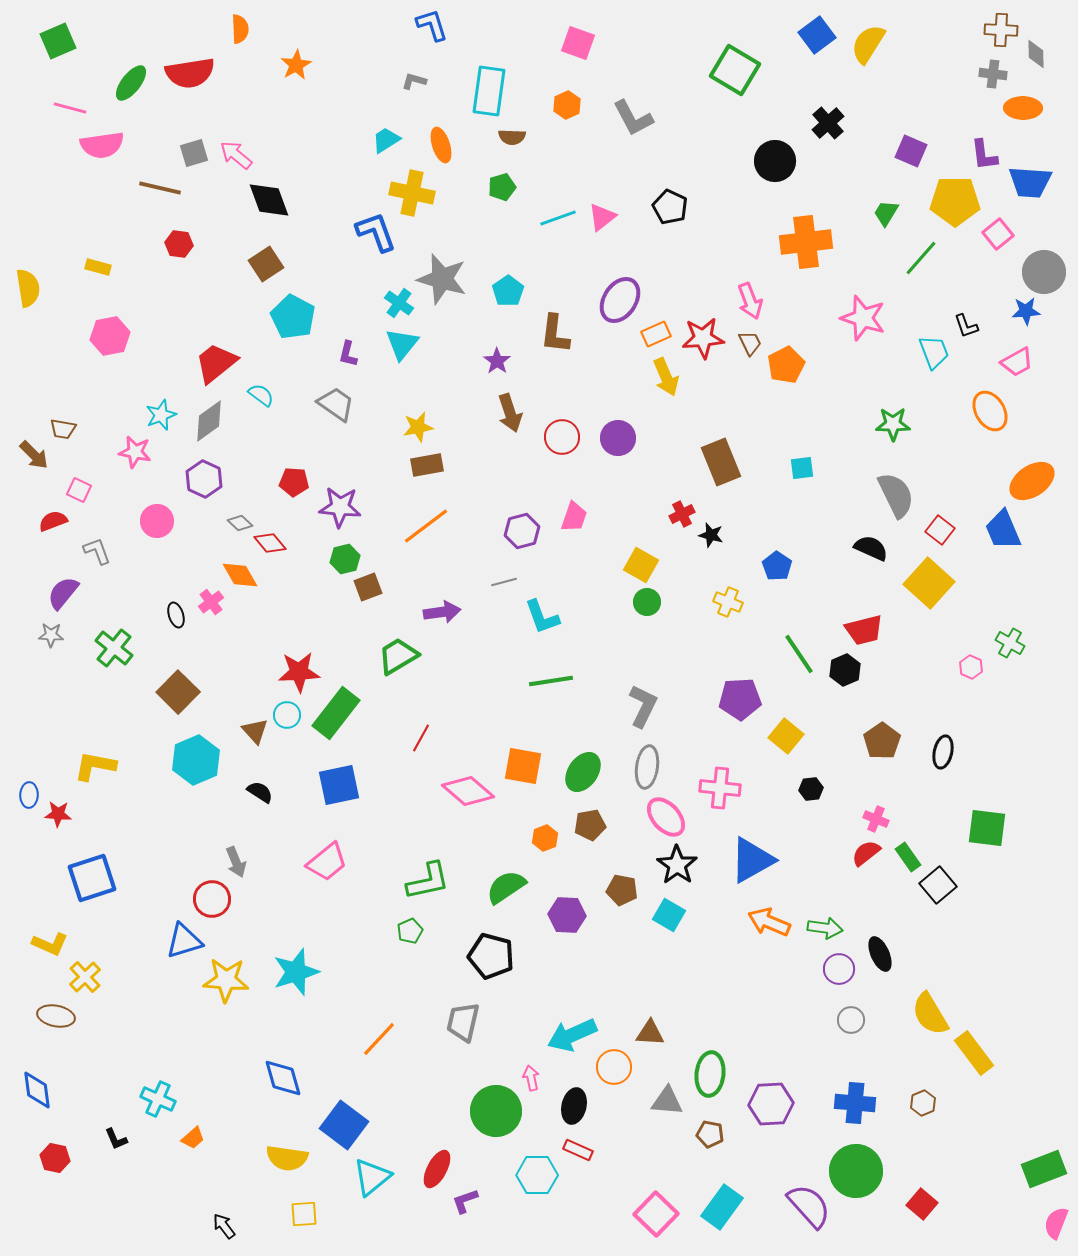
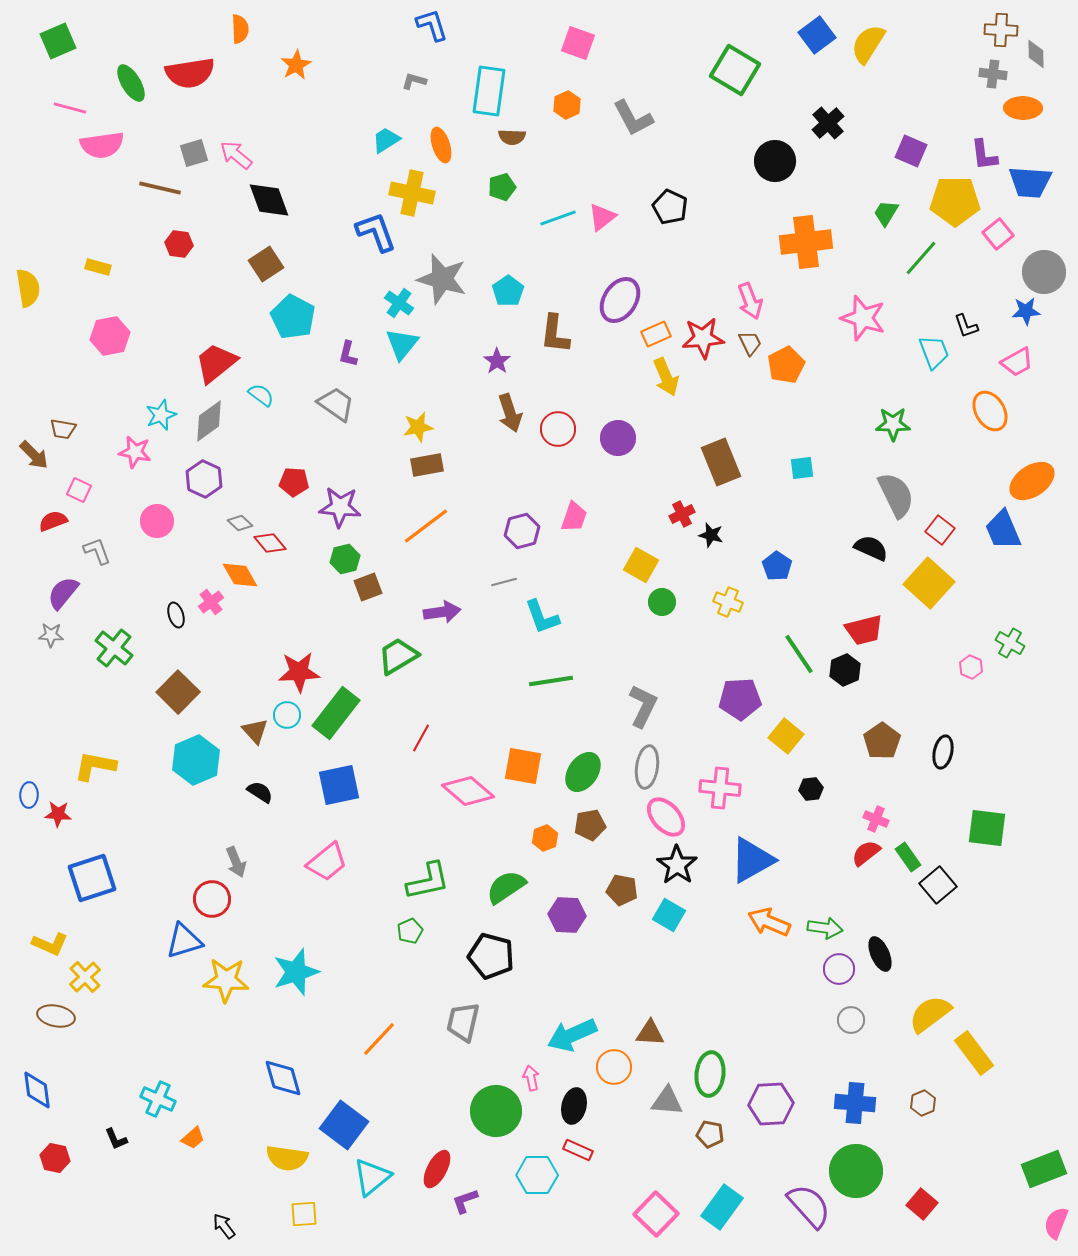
green ellipse at (131, 83): rotated 69 degrees counterclockwise
red circle at (562, 437): moved 4 px left, 8 px up
green circle at (647, 602): moved 15 px right
yellow semicircle at (930, 1014): rotated 84 degrees clockwise
